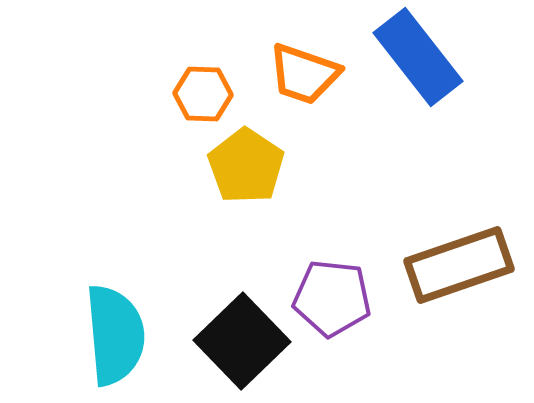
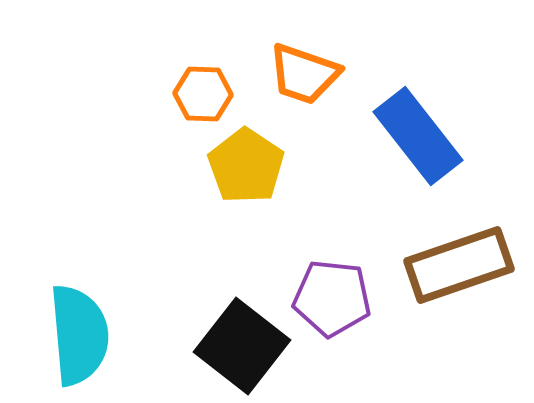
blue rectangle: moved 79 px down
cyan semicircle: moved 36 px left
black square: moved 5 px down; rotated 8 degrees counterclockwise
